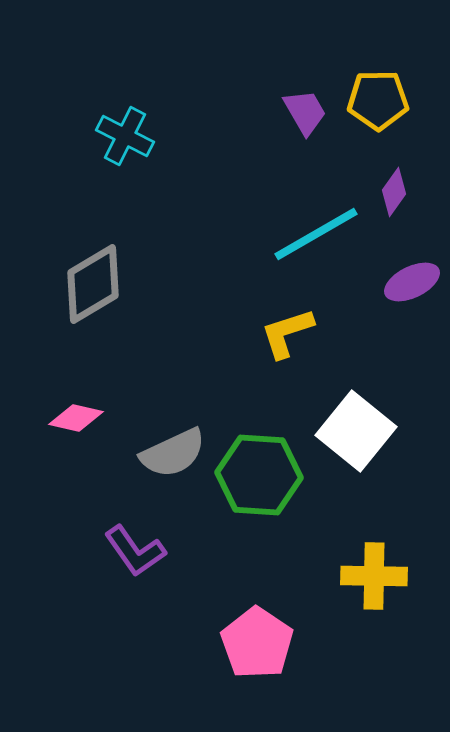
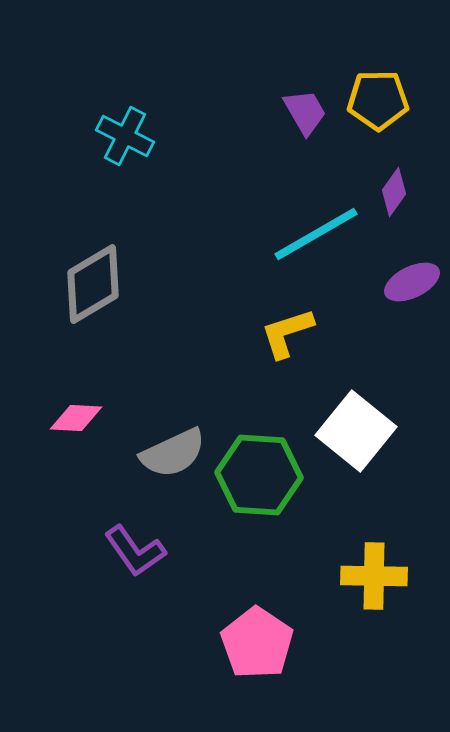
pink diamond: rotated 10 degrees counterclockwise
